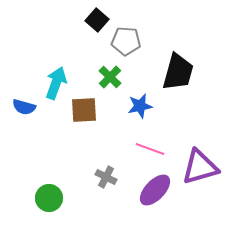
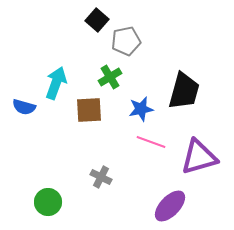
gray pentagon: rotated 16 degrees counterclockwise
black trapezoid: moved 6 px right, 19 px down
green cross: rotated 15 degrees clockwise
blue star: moved 1 px right, 3 px down
brown square: moved 5 px right
pink line: moved 1 px right, 7 px up
purple triangle: moved 1 px left, 10 px up
gray cross: moved 5 px left
purple ellipse: moved 15 px right, 16 px down
green circle: moved 1 px left, 4 px down
